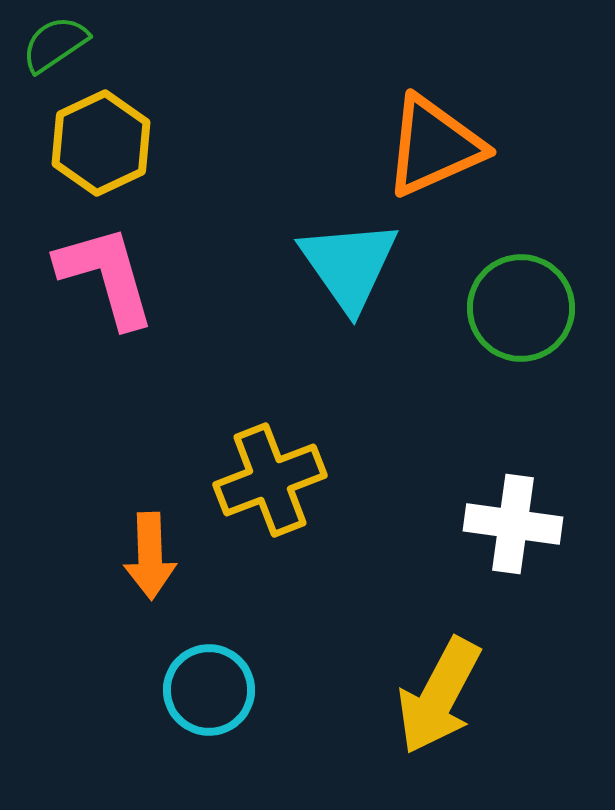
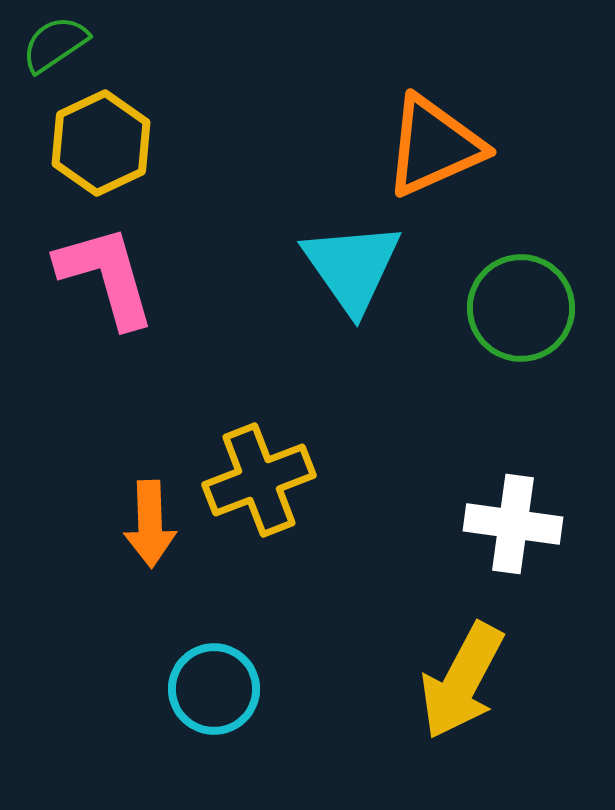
cyan triangle: moved 3 px right, 2 px down
yellow cross: moved 11 px left
orange arrow: moved 32 px up
cyan circle: moved 5 px right, 1 px up
yellow arrow: moved 23 px right, 15 px up
